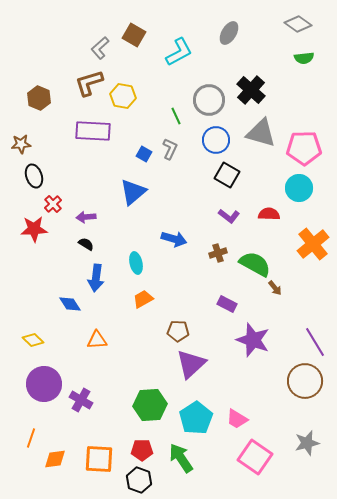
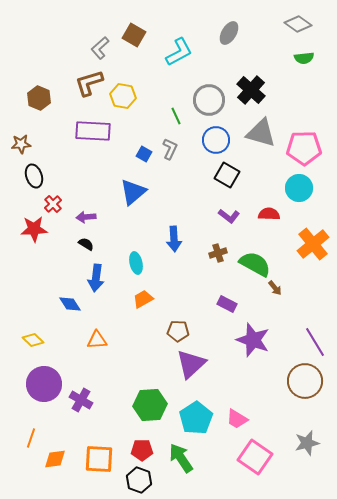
blue arrow at (174, 239): rotated 70 degrees clockwise
